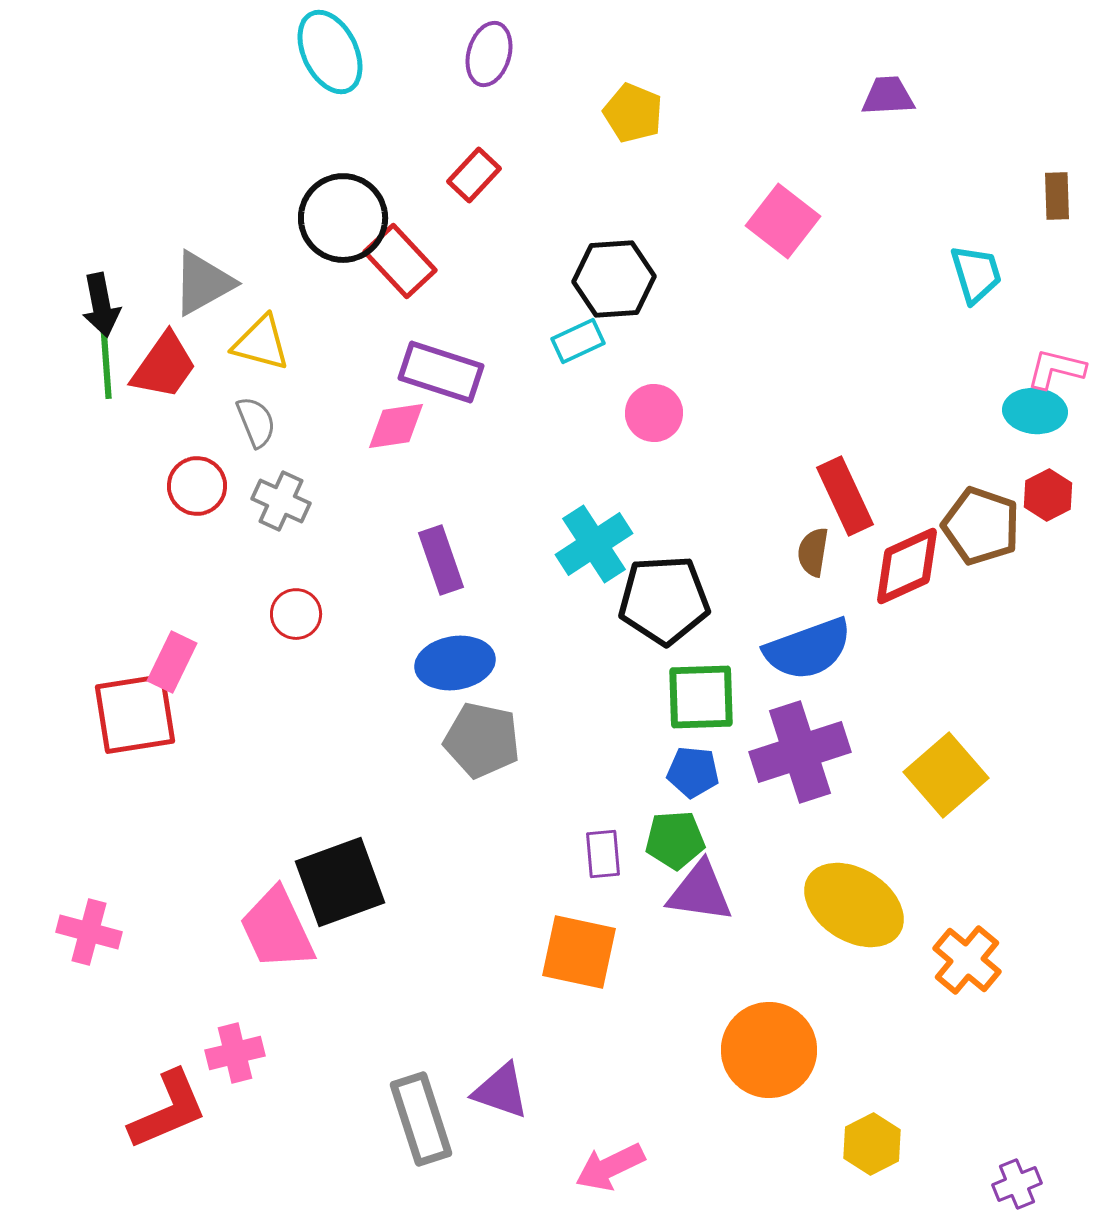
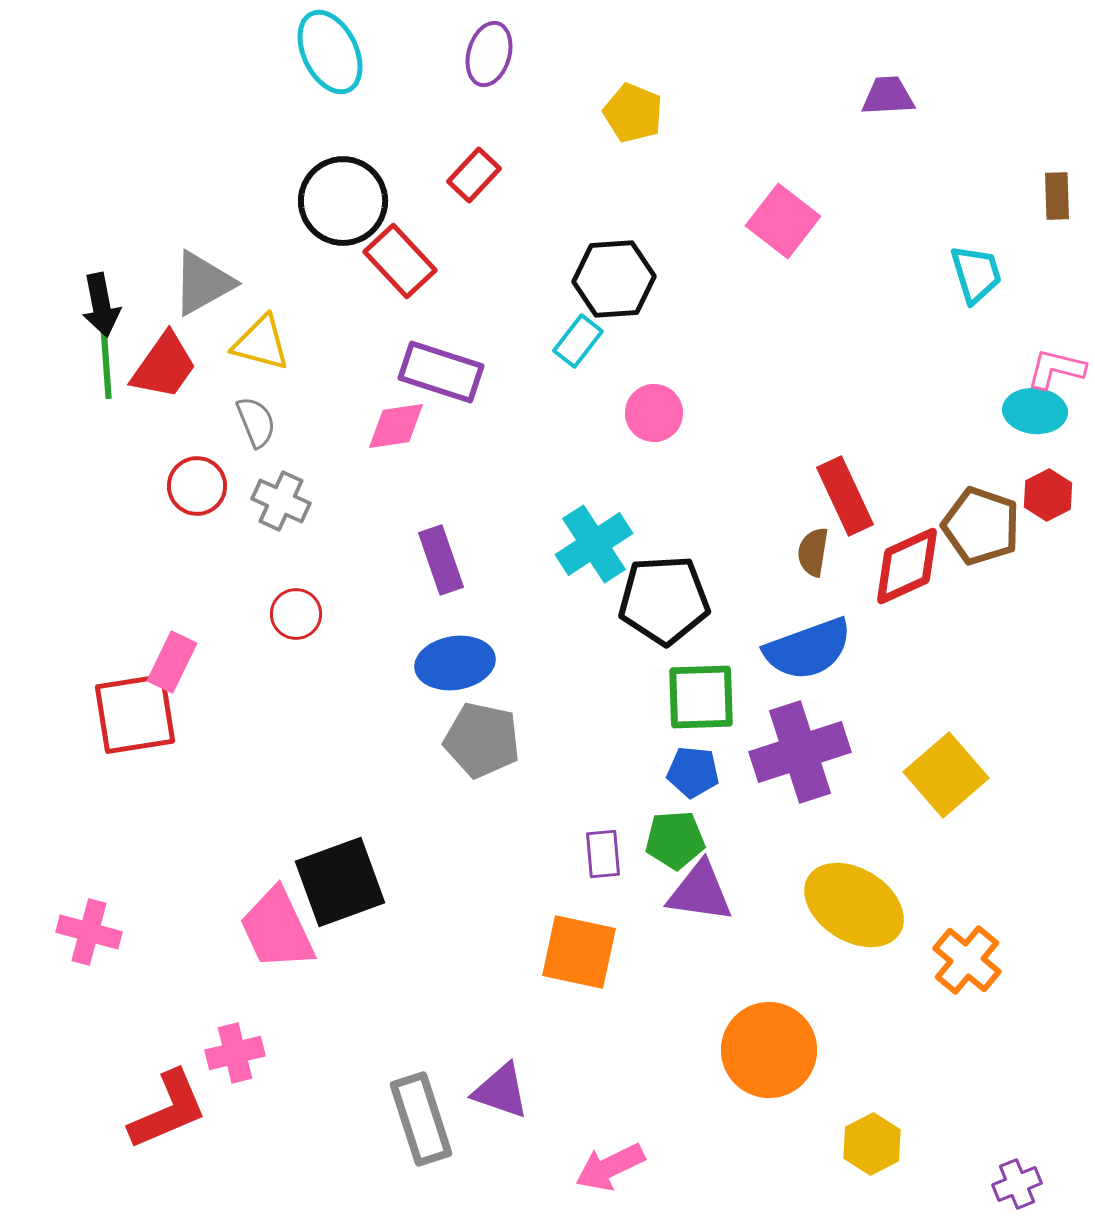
black circle at (343, 218): moved 17 px up
cyan rectangle at (578, 341): rotated 27 degrees counterclockwise
